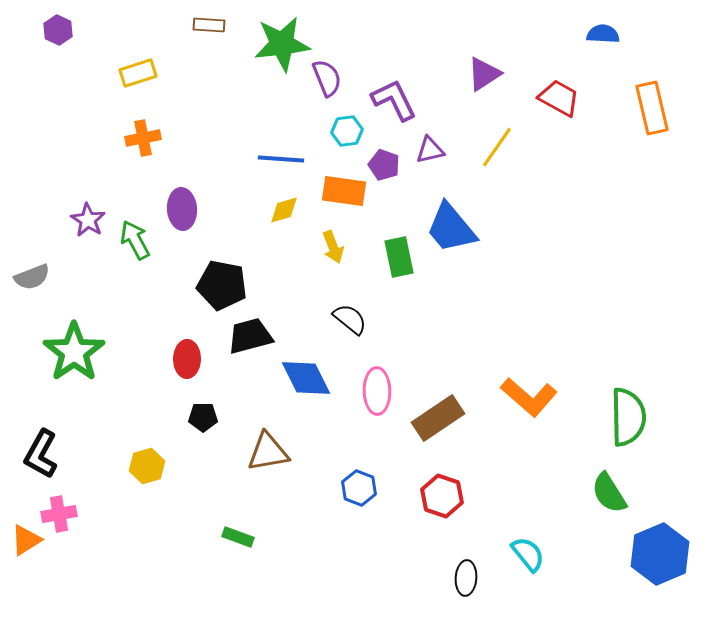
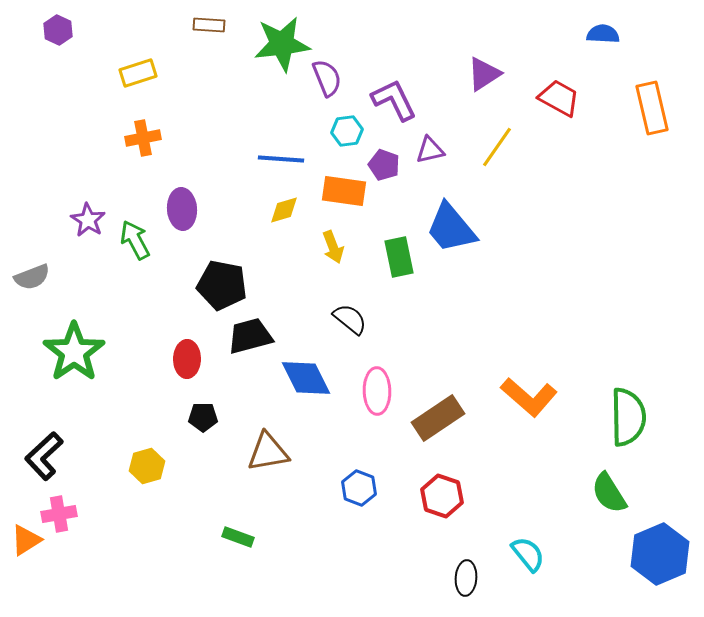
black L-shape at (41, 454): moved 3 px right, 2 px down; rotated 18 degrees clockwise
